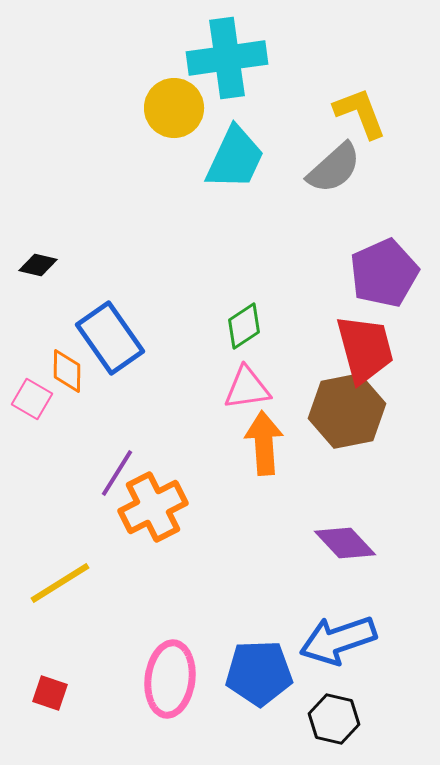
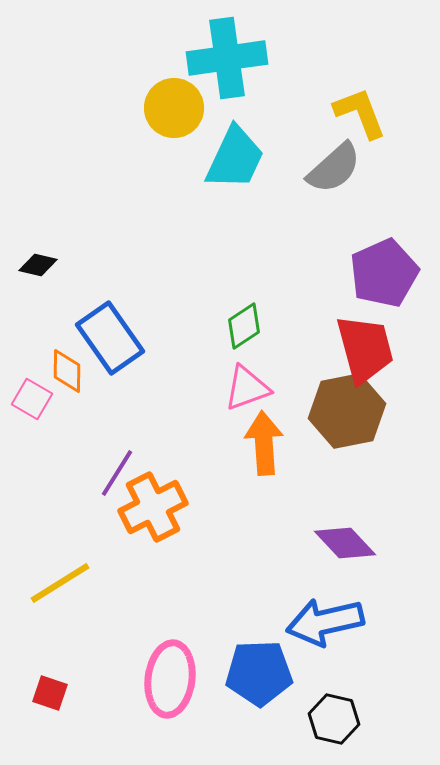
pink triangle: rotated 12 degrees counterclockwise
blue arrow: moved 13 px left, 18 px up; rotated 6 degrees clockwise
